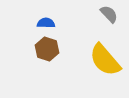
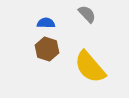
gray semicircle: moved 22 px left
yellow semicircle: moved 15 px left, 7 px down
